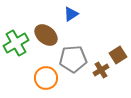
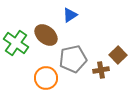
blue triangle: moved 1 px left, 1 px down
green cross: rotated 25 degrees counterclockwise
brown square: rotated 12 degrees counterclockwise
gray pentagon: rotated 8 degrees counterclockwise
brown cross: rotated 21 degrees clockwise
